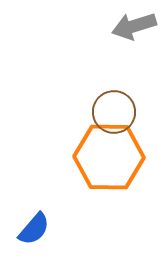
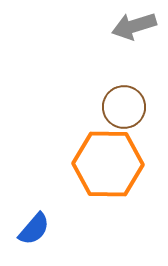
brown circle: moved 10 px right, 5 px up
orange hexagon: moved 1 px left, 7 px down
